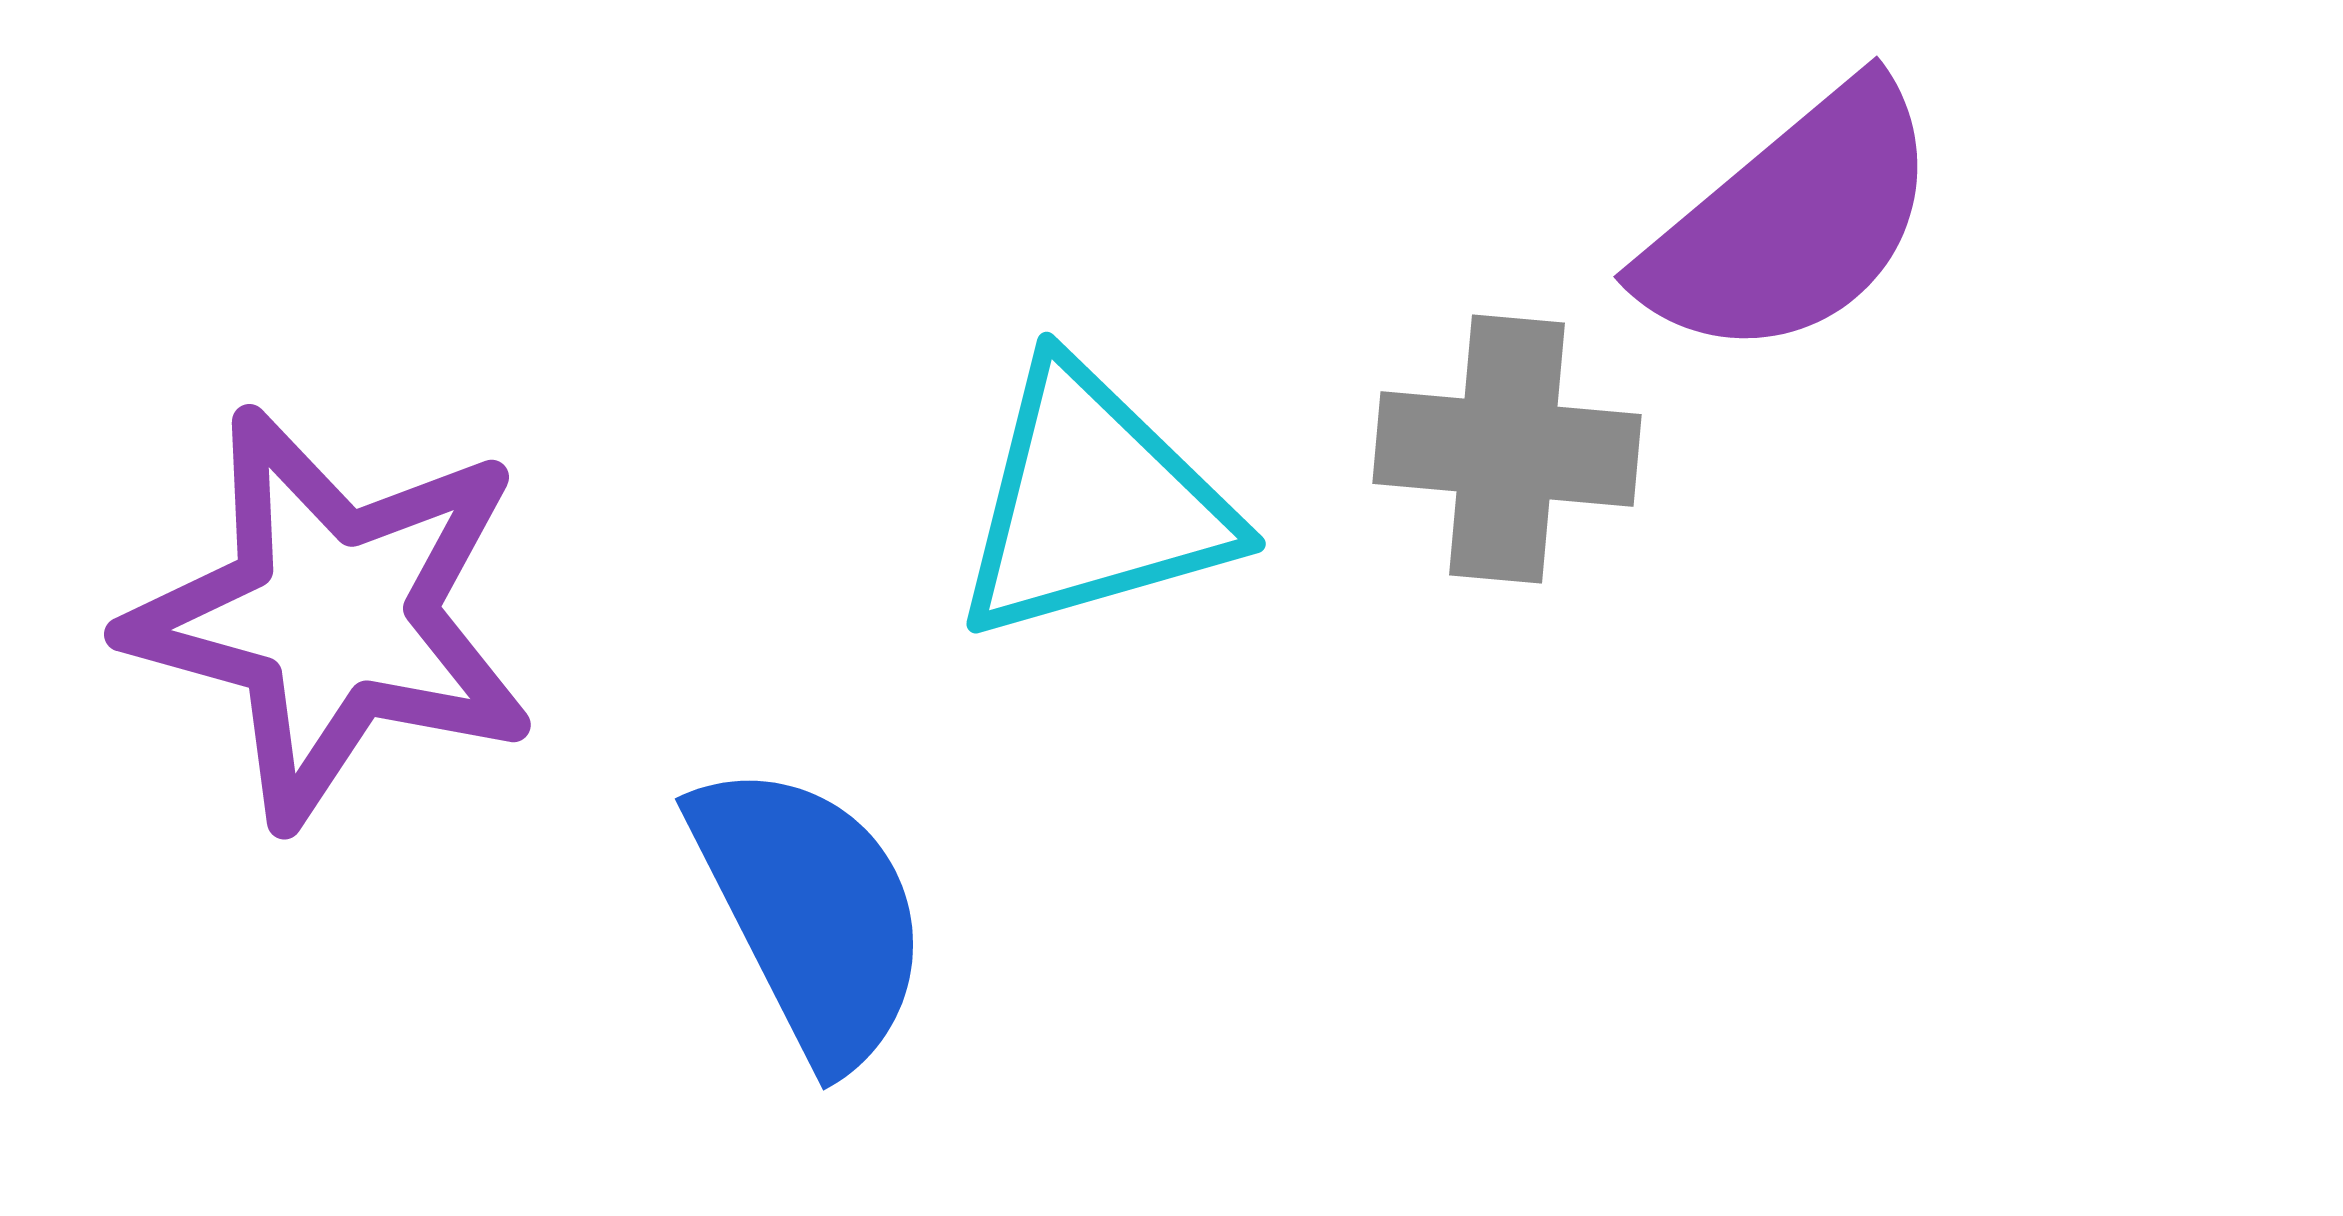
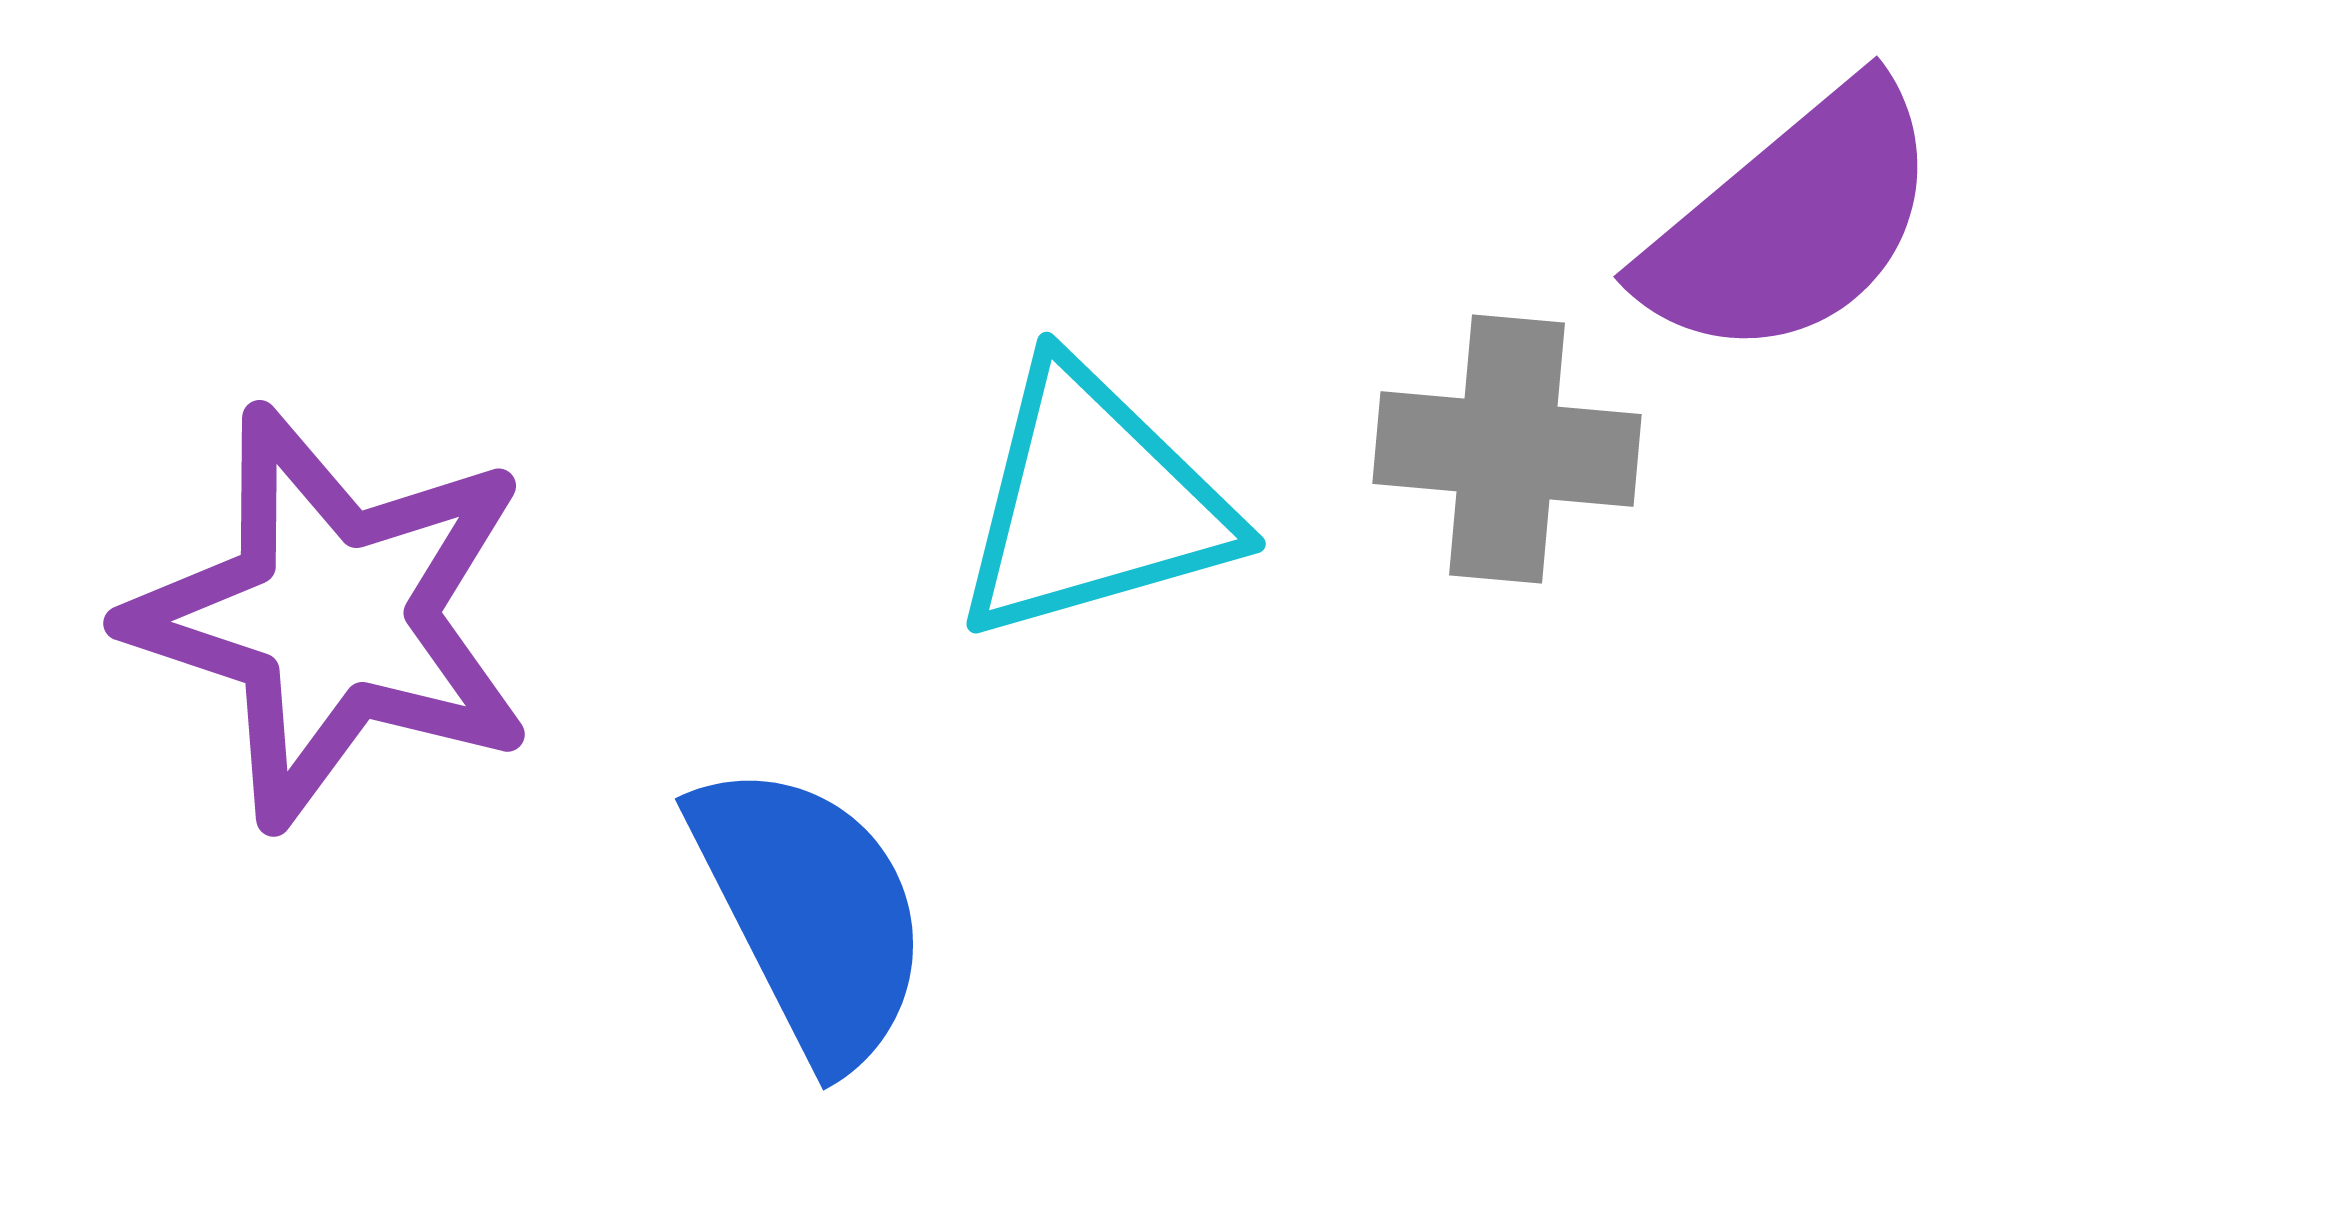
purple star: rotated 3 degrees clockwise
